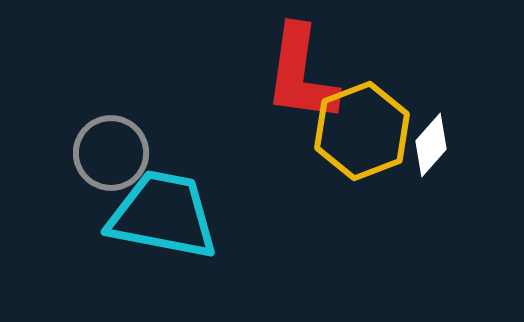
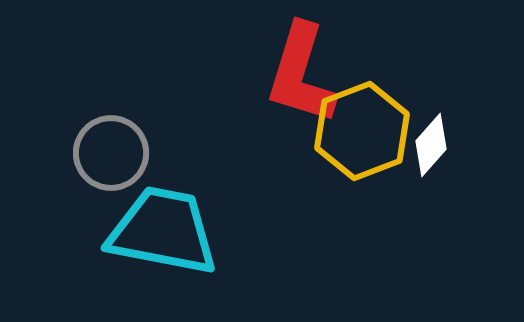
red L-shape: rotated 9 degrees clockwise
cyan trapezoid: moved 16 px down
